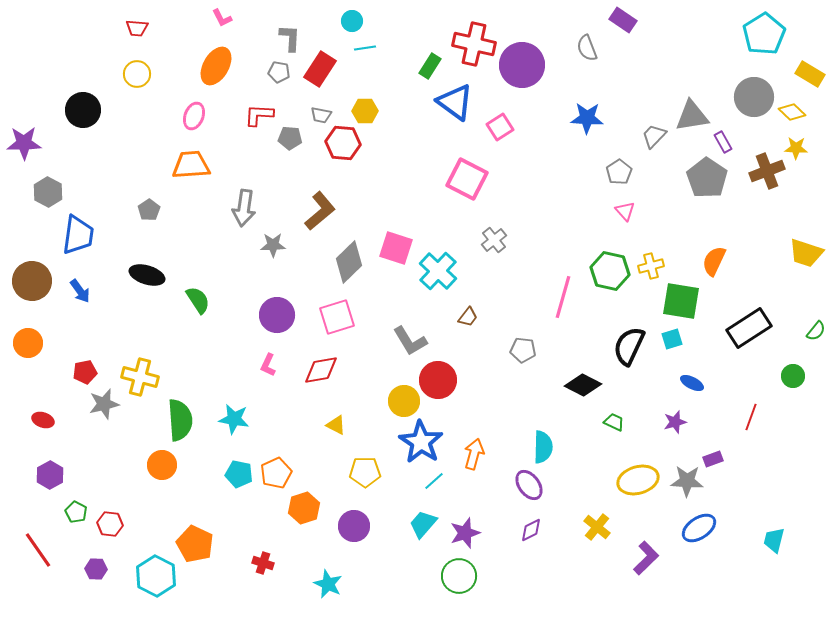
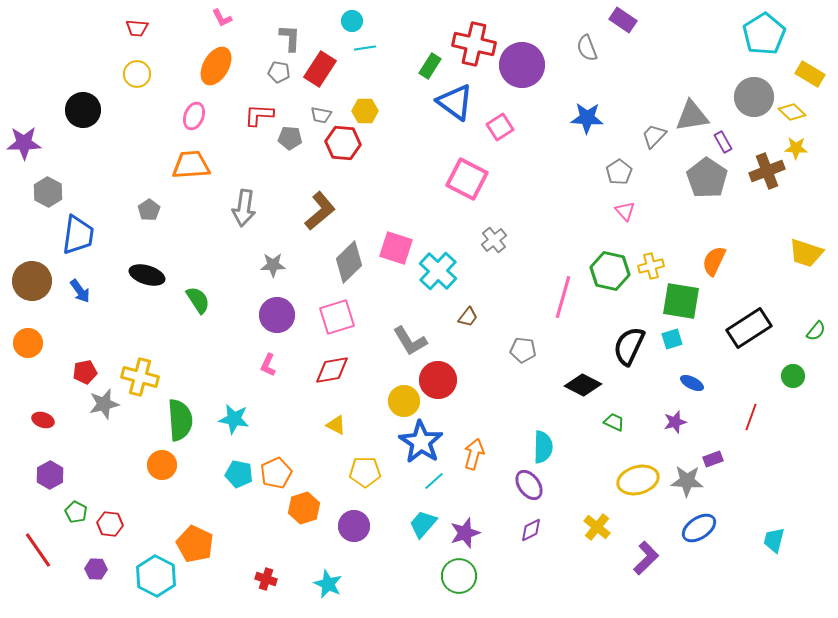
gray star at (273, 245): moved 20 px down
red diamond at (321, 370): moved 11 px right
red cross at (263, 563): moved 3 px right, 16 px down
